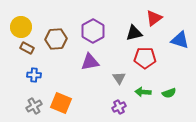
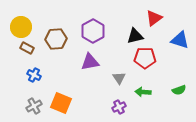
black triangle: moved 1 px right, 3 px down
blue cross: rotated 24 degrees clockwise
green semicircle: moved 10 px right, 3 px up
